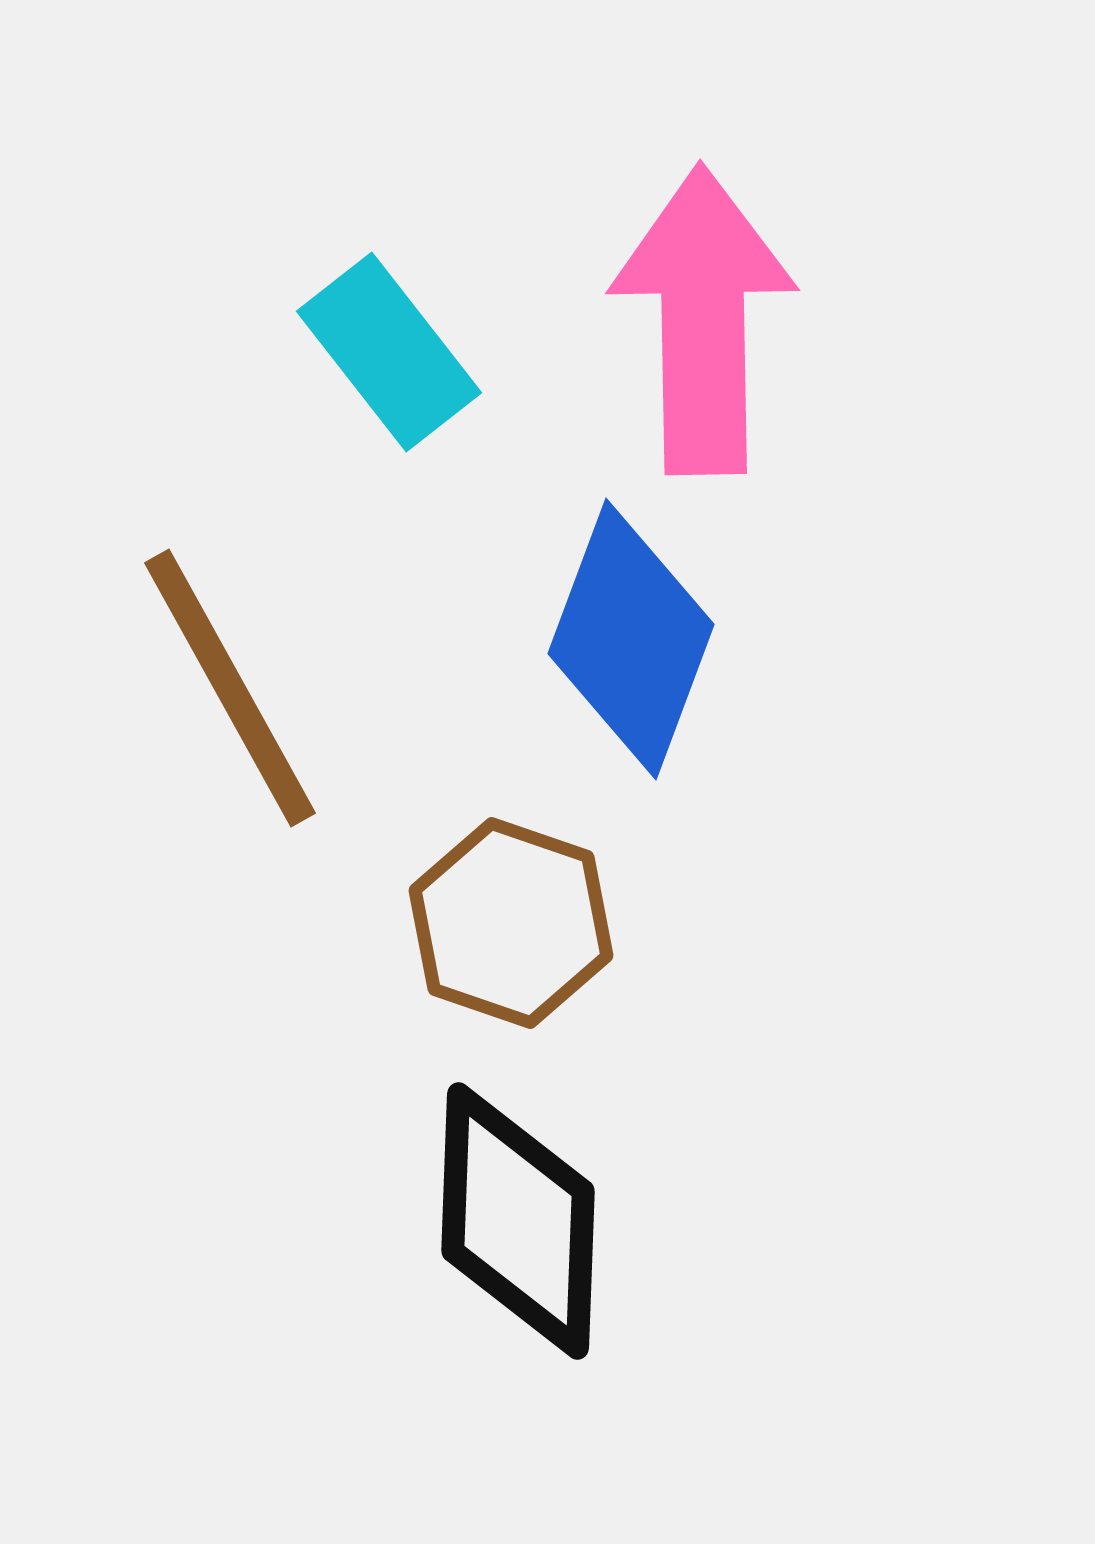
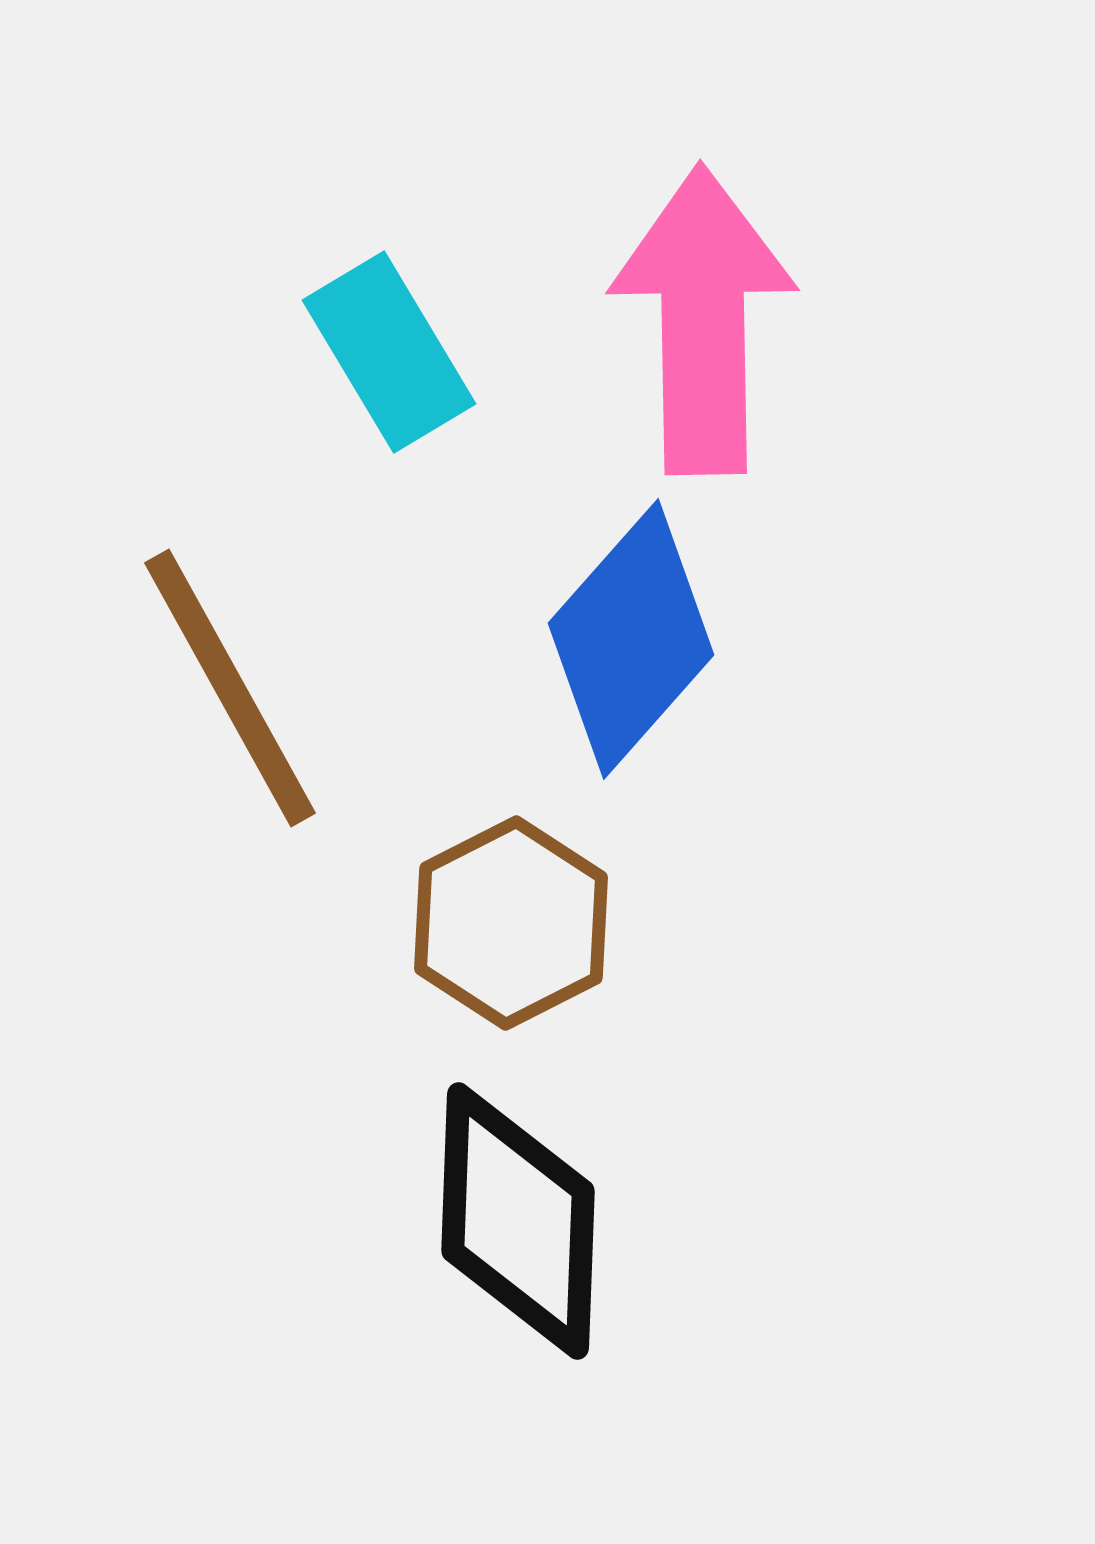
cyan rectangle: rotated 7 degrees clockwise
blue diamond: rotated 21 degrees clockwise
brown hexagon: rotated 14 degrees clockwise
